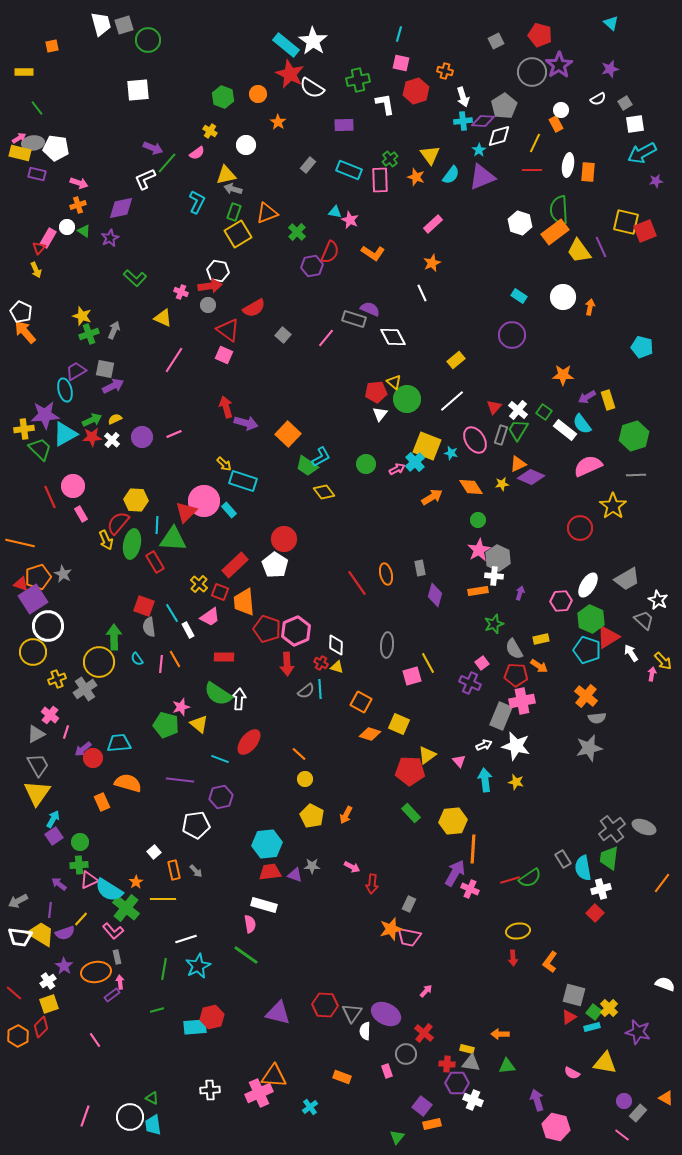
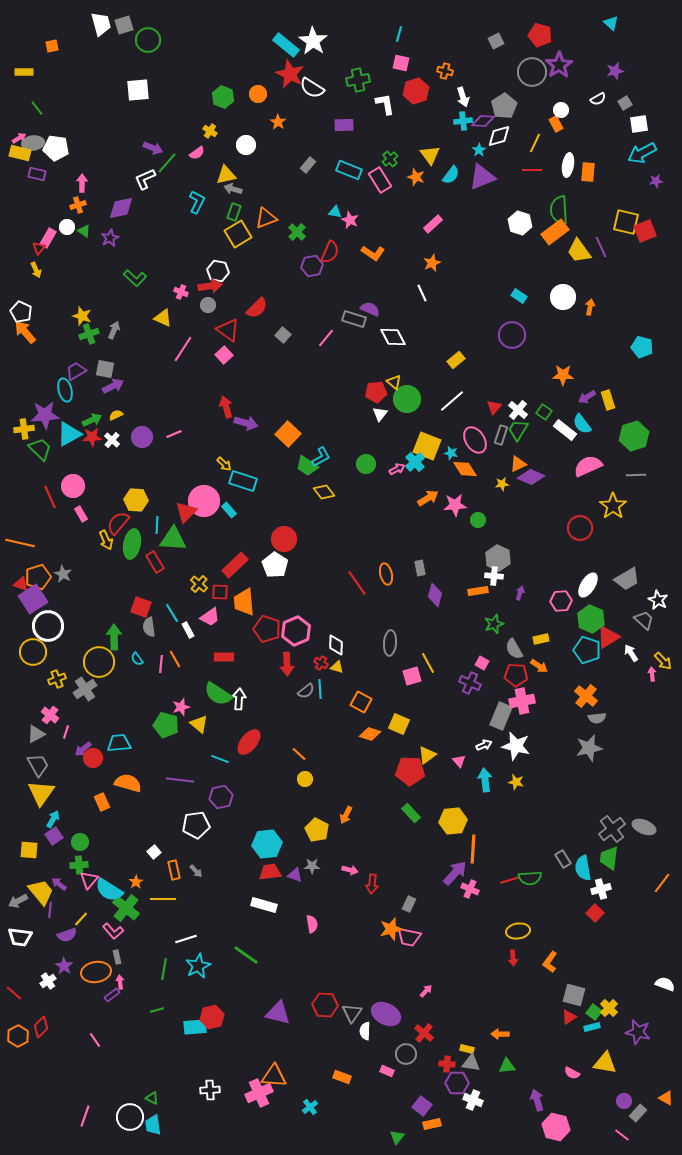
purple star at (610, 69): moved 5 px right, 2 px down
white square at (635, 124): moved 4 px right
pink rectangle at (380, 180): rotated 30 degrees counterclockwise
pink arrow at (79, 183): moved 3 px right; rotated 108 degrees counterclockwise
orange triangle at (267, 213): moved 1 px left, 5 px down
red semicircle at (254, 308): moved 3 px right; rotated 15 degrees counterclockwise
pink square at (224, 355): rotated 24 degrees clockwise
pink line at (174, 360): moved 9 px right, 11 px up
yellow semicircle at (115, 419): moved 1 px right, 4 px up
cyan triangle at (65, 434): moved 4 px right
orange diamond at (471, 487): moved 6 px left, 18 px up
orange arrow at (432, 497): moved 4 px left, 1 px down
pink star at (479, 550): moved 24 px left, 45 px up; rotated 25 degrees clockwise
red square at (220, 592): rotated 18 degrees counterclockwise
red square at (144, 606): moved 3 px left, 1 px down
gray ellipse at (387, 645): moved 3 px right, 2 px up
pink square at (482, 663): rotated 24 degrees counterclockwise
pink arrow at (652, 674): rotated 16 degrees counterclockwise
yellow triangle at (37, 793): moved 4 px right
yellow pentagon at (312, 816): moved 5 px right, 14 px down
pink arrow at (352, 867): moved 2 px left, 3 px down; rotated 14 degrees counterclockwise
purple arrow at (455, 873): rotated 12 degrees clockwise
green semicircle at (530, 878): rotated 30 degrees clockwise
pink triangle at (89, 880): rotated 24 degrees counterclockwise
pink semicircle at (250, 924): moved 62 px right
purple semicircle at (65, 933): moved 2 px right, 2 px down
yellow trapezoid at (41, 934): moved 42 px up; rotated 20 degrees clockwise
yellow square at (49, 1004): moved 20 px left, 154 px up; rotated 24 degrees clockwise
pink rectangle at (387, 1071): rotated 48 degrees counterclockwise
